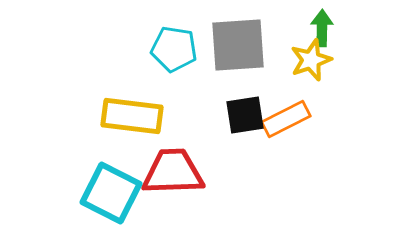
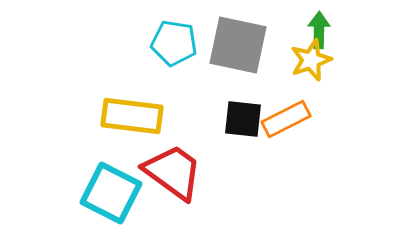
green arrow: moved 3 px left, 2 px down
gray square: rotated 16 degrees clockwise
cyan pentagon: moved 6 px up
black square: moved 2 px left, 4 px down; rotated 15 degrees clockwise
red trapezoid: rotated 38 degrees clockwise
